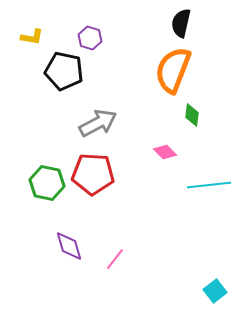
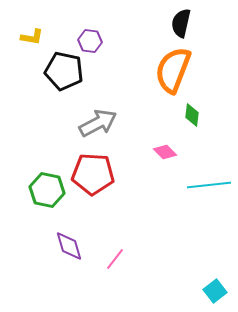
purple hexagon: moved 3 px down; rotated 10 degrees counterclockwise
green hexagon: moved 7 px down
